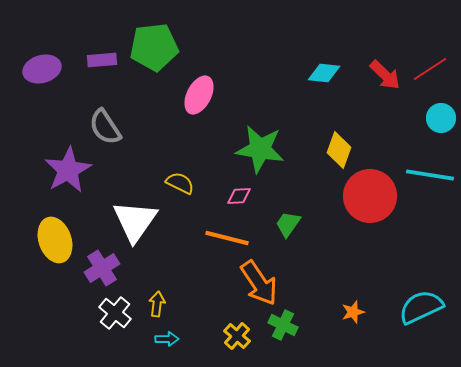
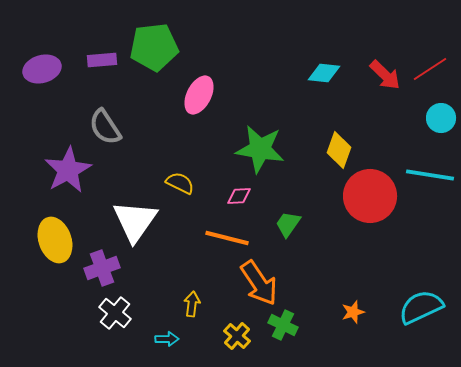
purple cross: rotated 12 degrees clockwise
yellow arrow: moved 35 px right
